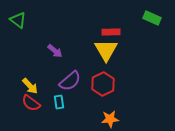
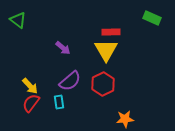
purple arrow: moved 8 px right, 3 px up
red semicircle: rotated 90 degrees clockwise
orange star: moved 15 px right
